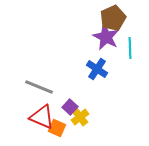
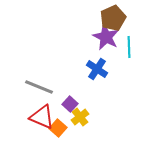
cyan line: moved 1 px left, 1 px up
purple square: moved 3 px up
orange square: moved 1 px right; rotated 18 degrees clockwise
